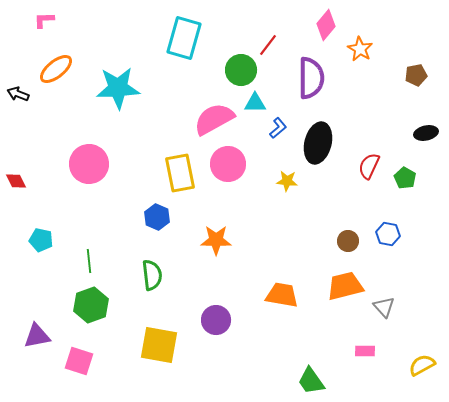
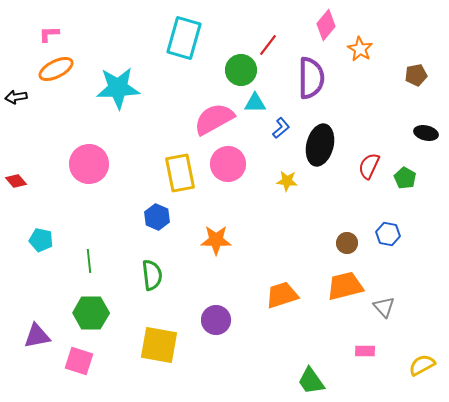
pink L-shape at (44, 20): moved 5 px right, 14 px down
orange ellipse at (56, 69): rotated 12 degrees clockwise
black arrow at (18, 94): moved 2 px left, 3 px down; rotated 30 degrees counterclockwise
blue L-shape at (278, 128): moved 3 px right
black ellipse at (426, 133): rotated 25 degrees clockwise
black ellipse at (318, 143): moved 2 px right, 2 px down
red diamond at (16, 181): rotated 15 degrees counterclockwise
brown circle at (348, 241): moved 1 px left, 2 px down
orange trapezoid at (282, 295): rotated 28 degrees counterclockwise
green hexagon at (91, 305): moved 8 px down; rotated 20 degrees clockwise
